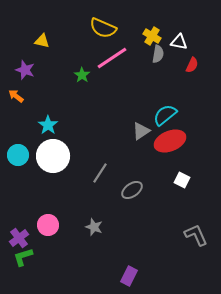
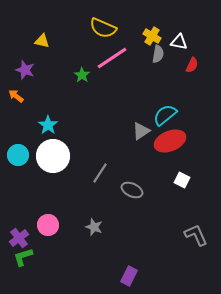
gray ellipse: rotated 60 degrees clockwise
